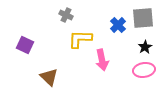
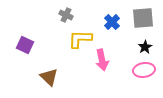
blue cross: moved 6 px left, 3 px up
